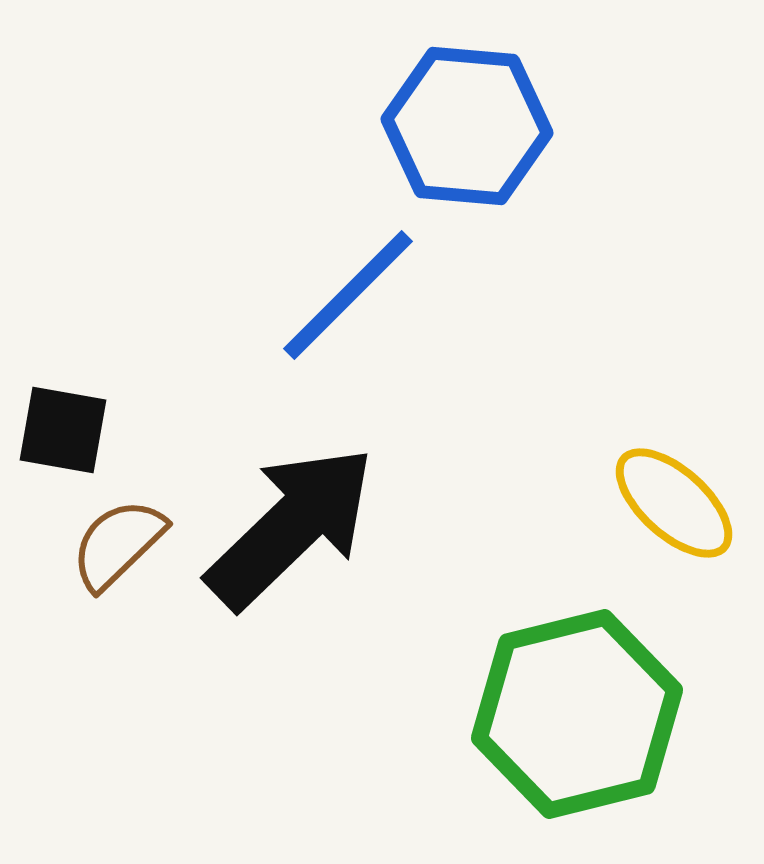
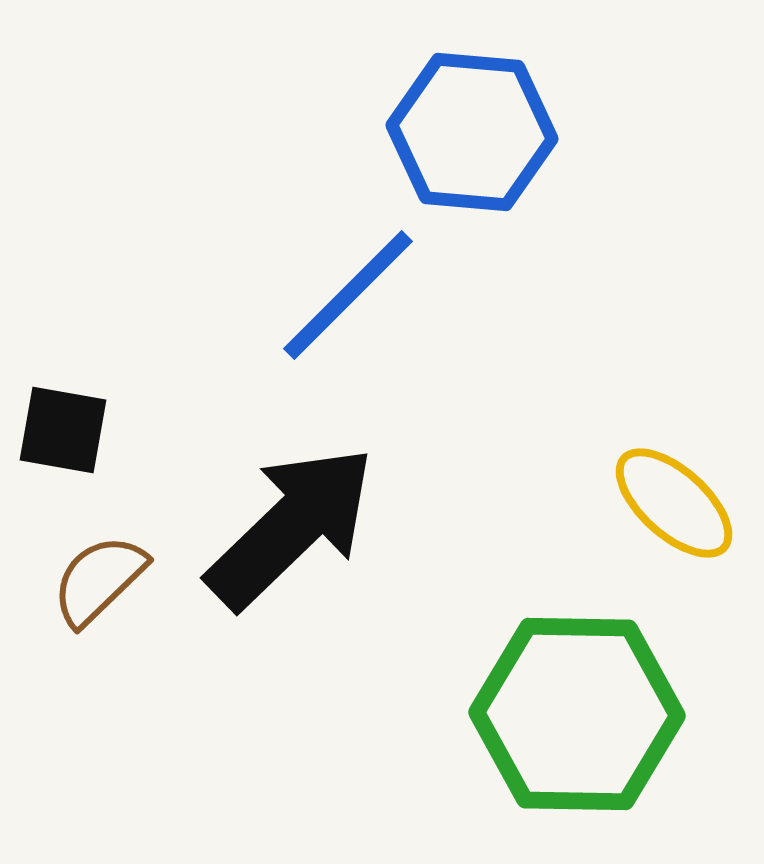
blue hexagon: moved 5 px right, 6 px down
brown semicircle: moved 19 px left, 36 px down
green hexagon: rotated 15 degrees clockwise
